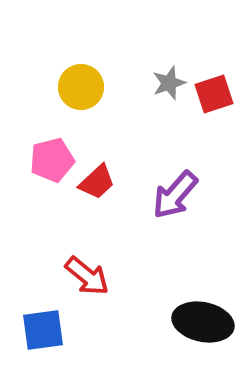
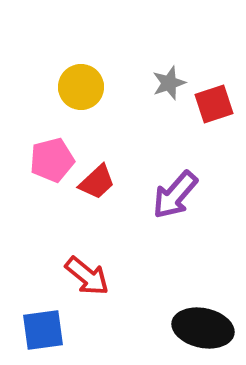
red square: moved 10 px down
black ellipse: moved 6 px down
